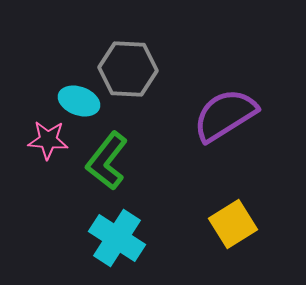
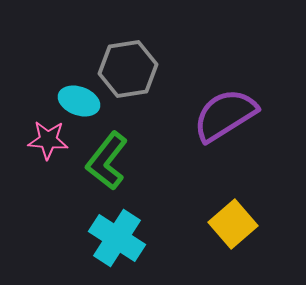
gray hexagon: rotated 12 degrees counterclockwise
yellow square: rotated 9 degrees counterclockwise
